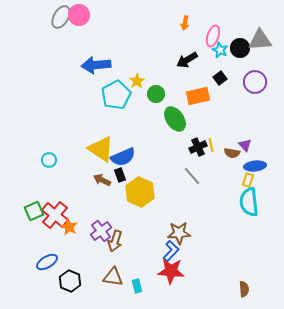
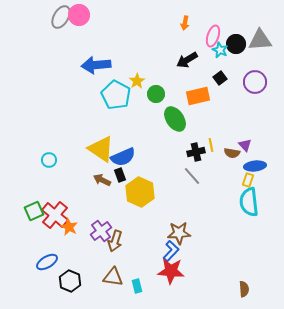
black circle at (240, 48): moved 4 px left, 4 px up
cyan pentagon at (116, 95): rotated 16 degrees counterclockwise
black cross at (198, 147): moved 2 px left, 5 px down; rotated 12 degrees clockwise
